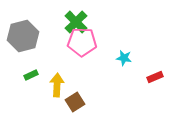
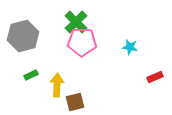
cyan star: moved 6 px right, 11 px up
brown square: rotated 18 degrees clockwise
